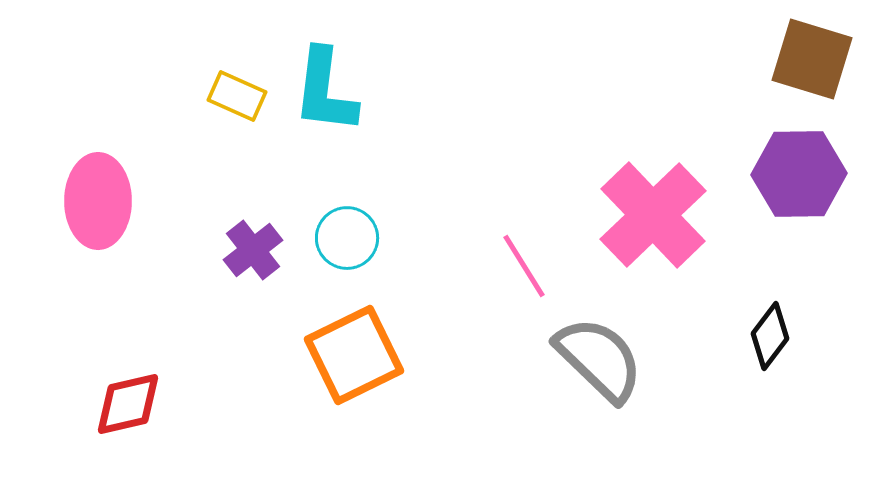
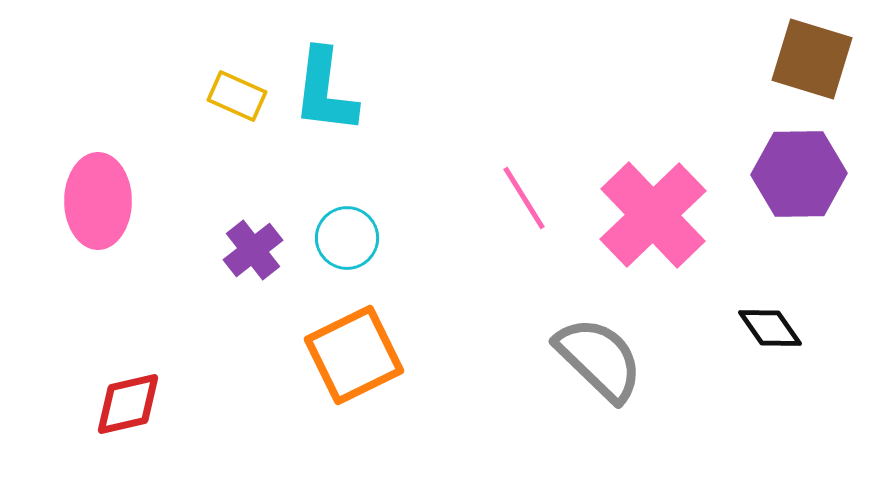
pink line: moved 68 px up
black diamond: moved 8 px up; rotated 72 degrees counterclockwise
